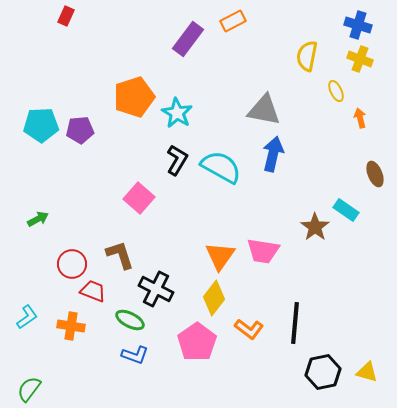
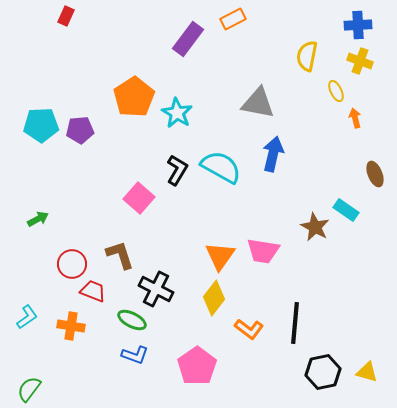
orange rectangle: moved 2 px up
blue cross: rotated 20 degrees counterclockwise
yellow cross: moved 2 px down
orange pentagon: rotated 15 degrees counterclockwise
gray triangle: moved 6 px left, 7 px up
orange arrow: moved 5 px left
black L-shape: moved 10 px down
brown star: rotated 8 degrees counterclockwise
green ellipse: moved 2 px right
pink pentagon: moved 24 px down
